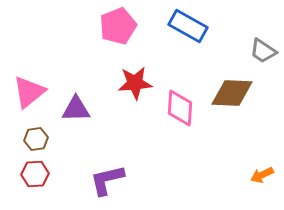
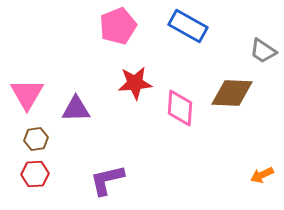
pink triangle: moved 2 px left, 2 px down; rotated 21 degrees counterclockwise
